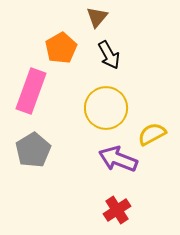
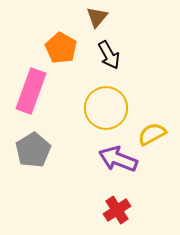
orange pentagon: rotated 12 degrees counterclockwise
